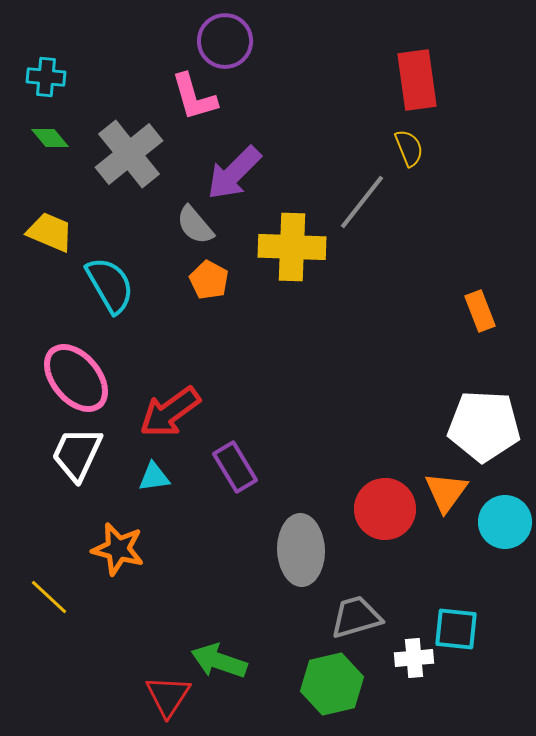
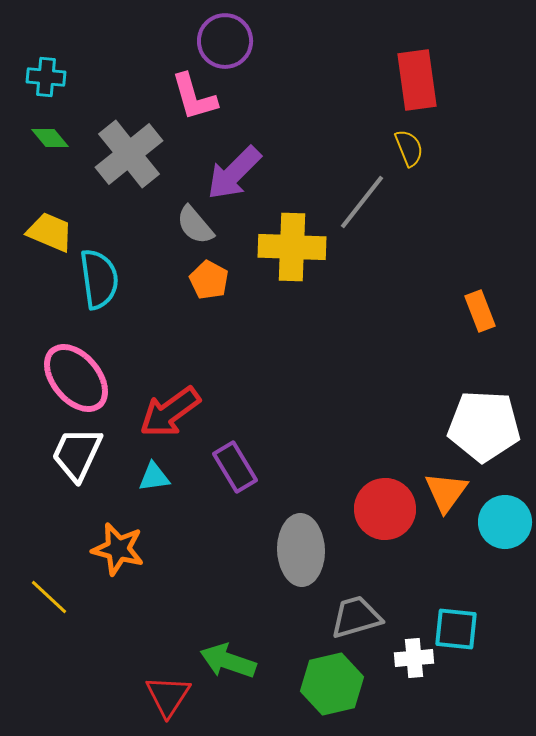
cyan semicircle: moved 11 px left, 6 px up; rotated 22 degrees clockwise
green arrow: moved 9 px right
